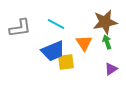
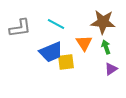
brown star: moved 2 px left; rotated 15 degrees clockwise
green arrow: moved 1 px left, 5 px down
blue trapezoid: moved 2 px left, 1 px down
